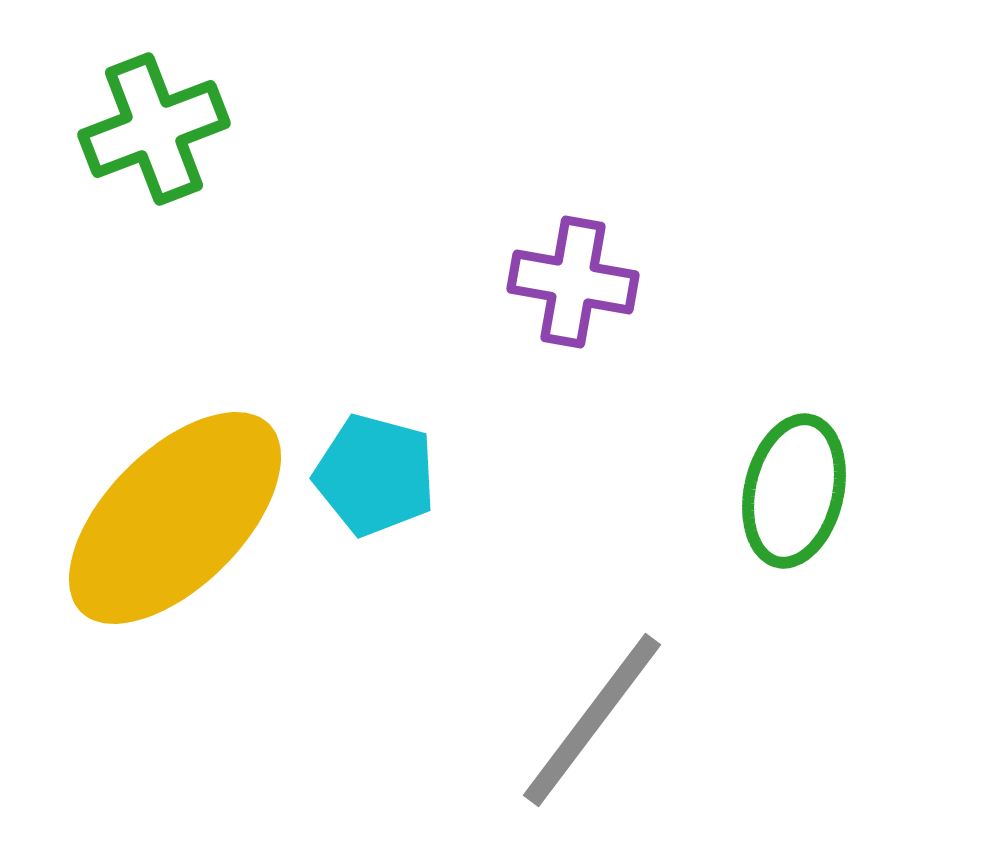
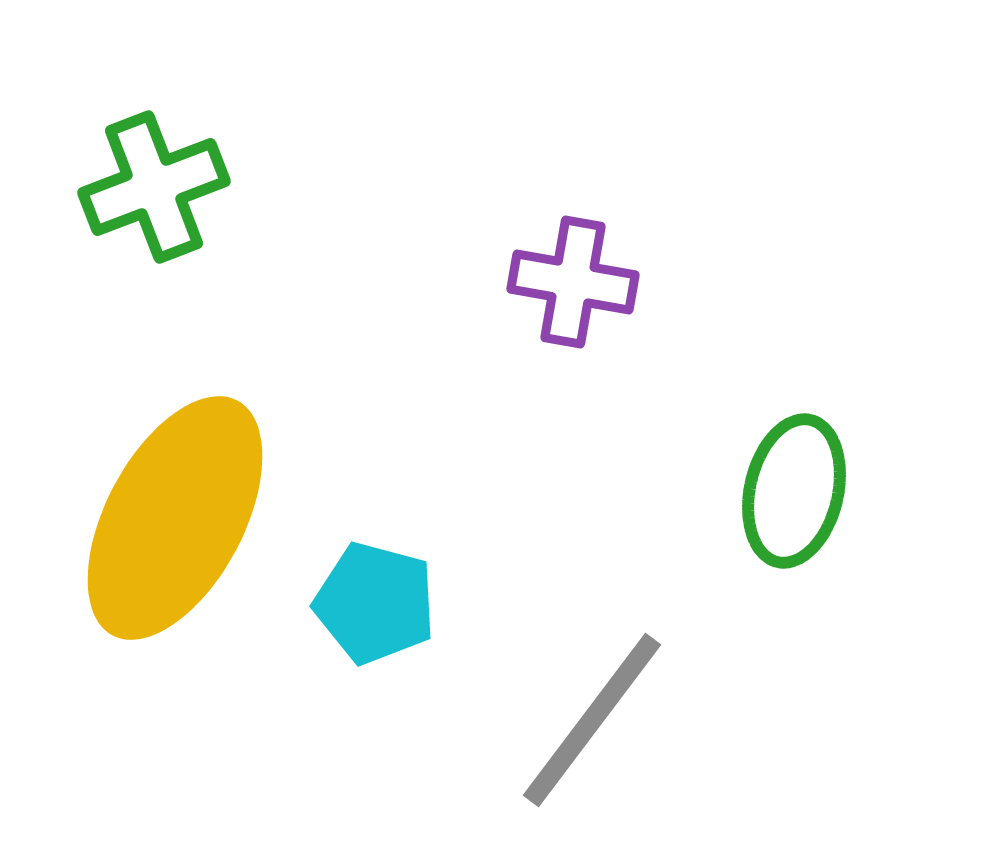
green cross: moved 58 px down
cyan pentagon: moved 128 px down
yellow ellipse: rotated 17 degrees counterclockwise
